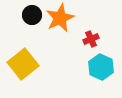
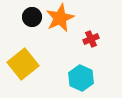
black circle: moved 2 px down
cyan hexagon: moved 20 px left, 11 px down
